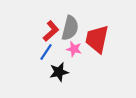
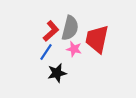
black star: moved 2 px left, 1 px down
